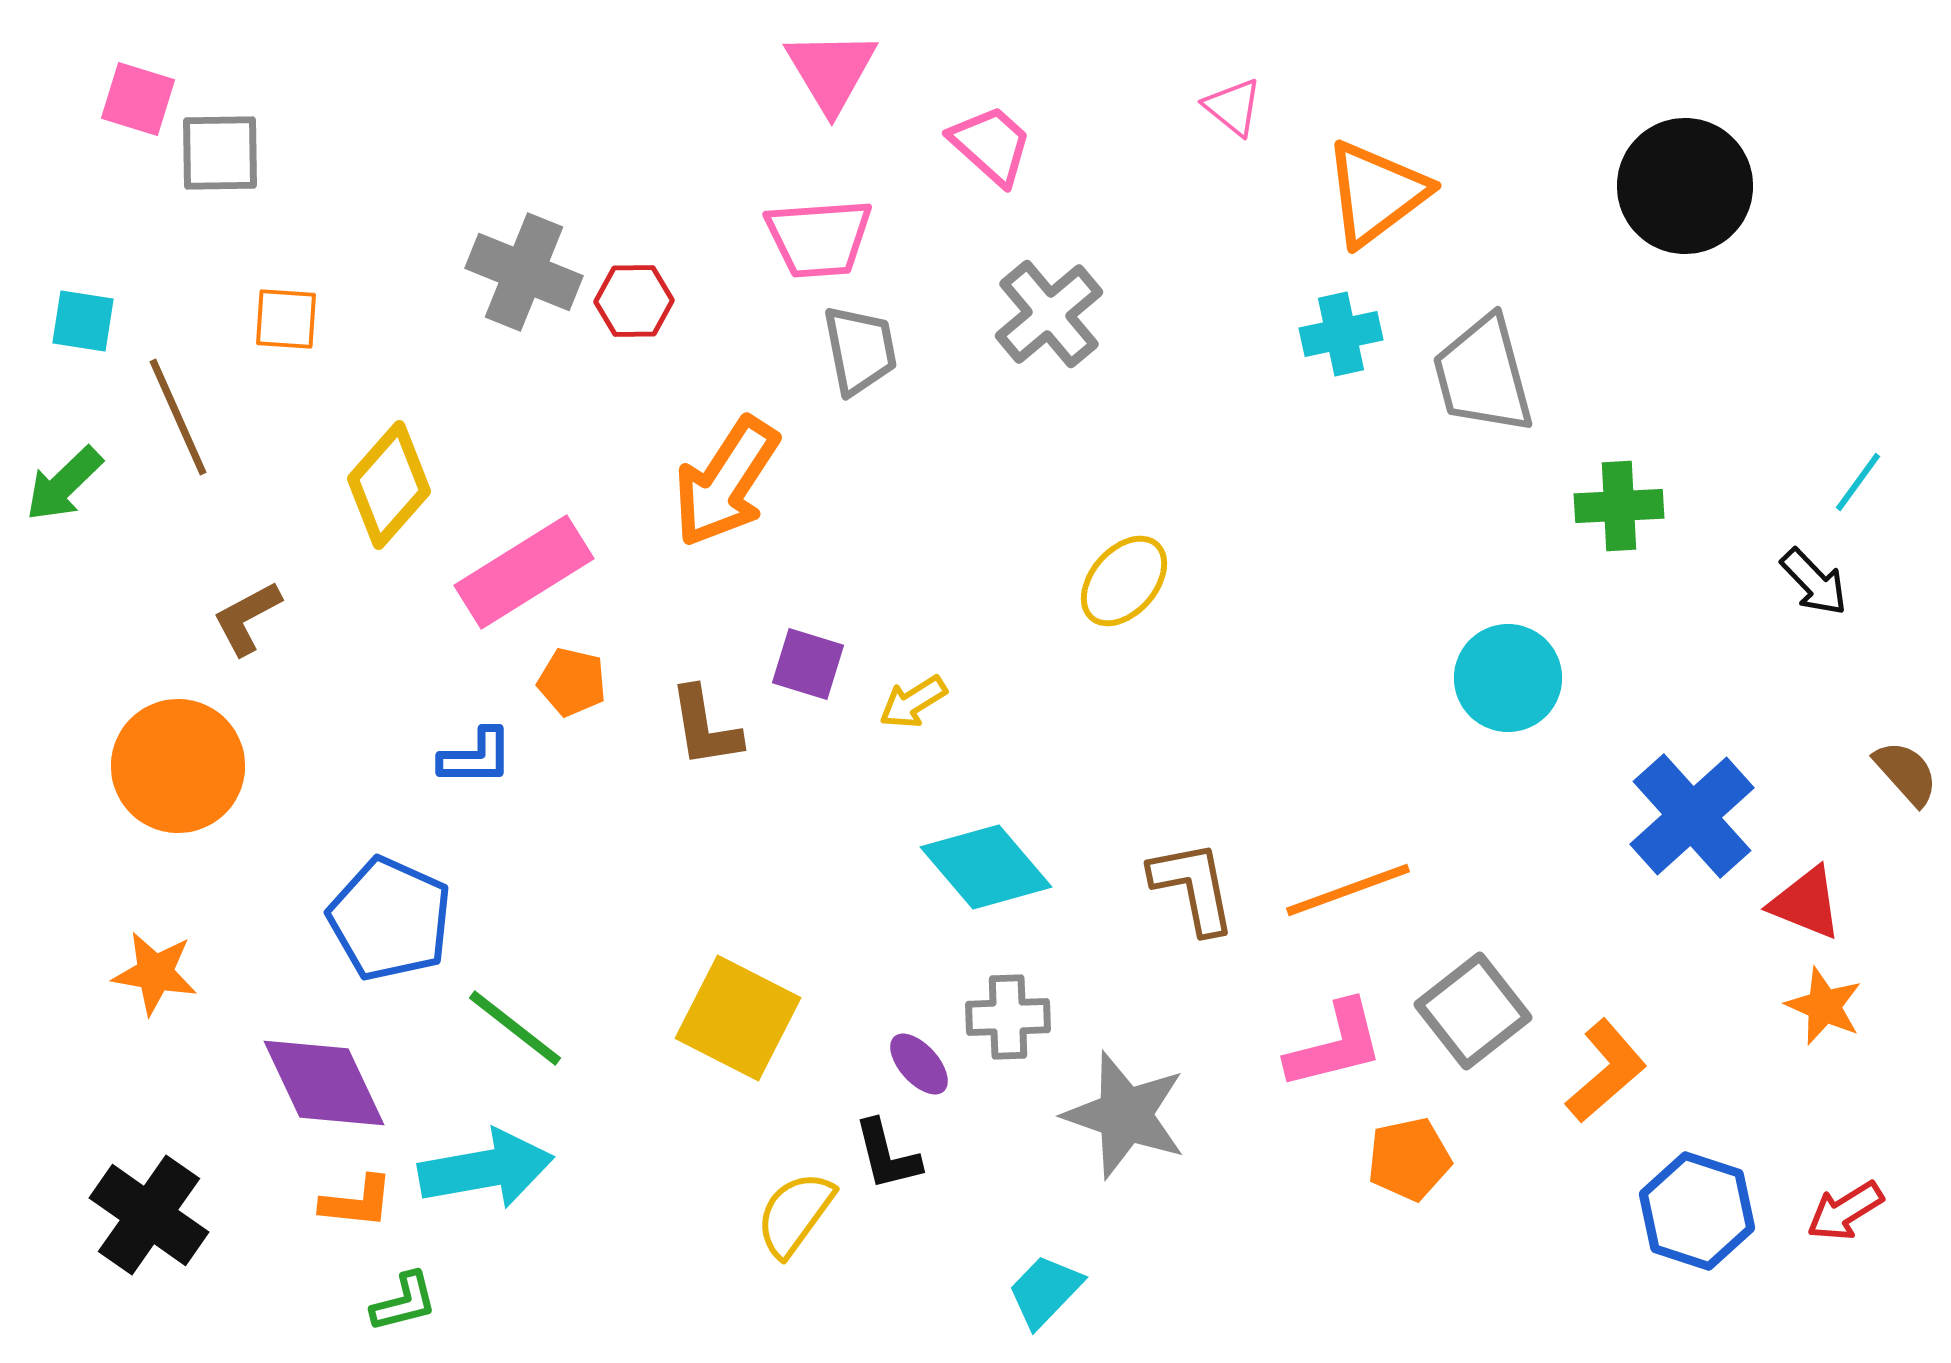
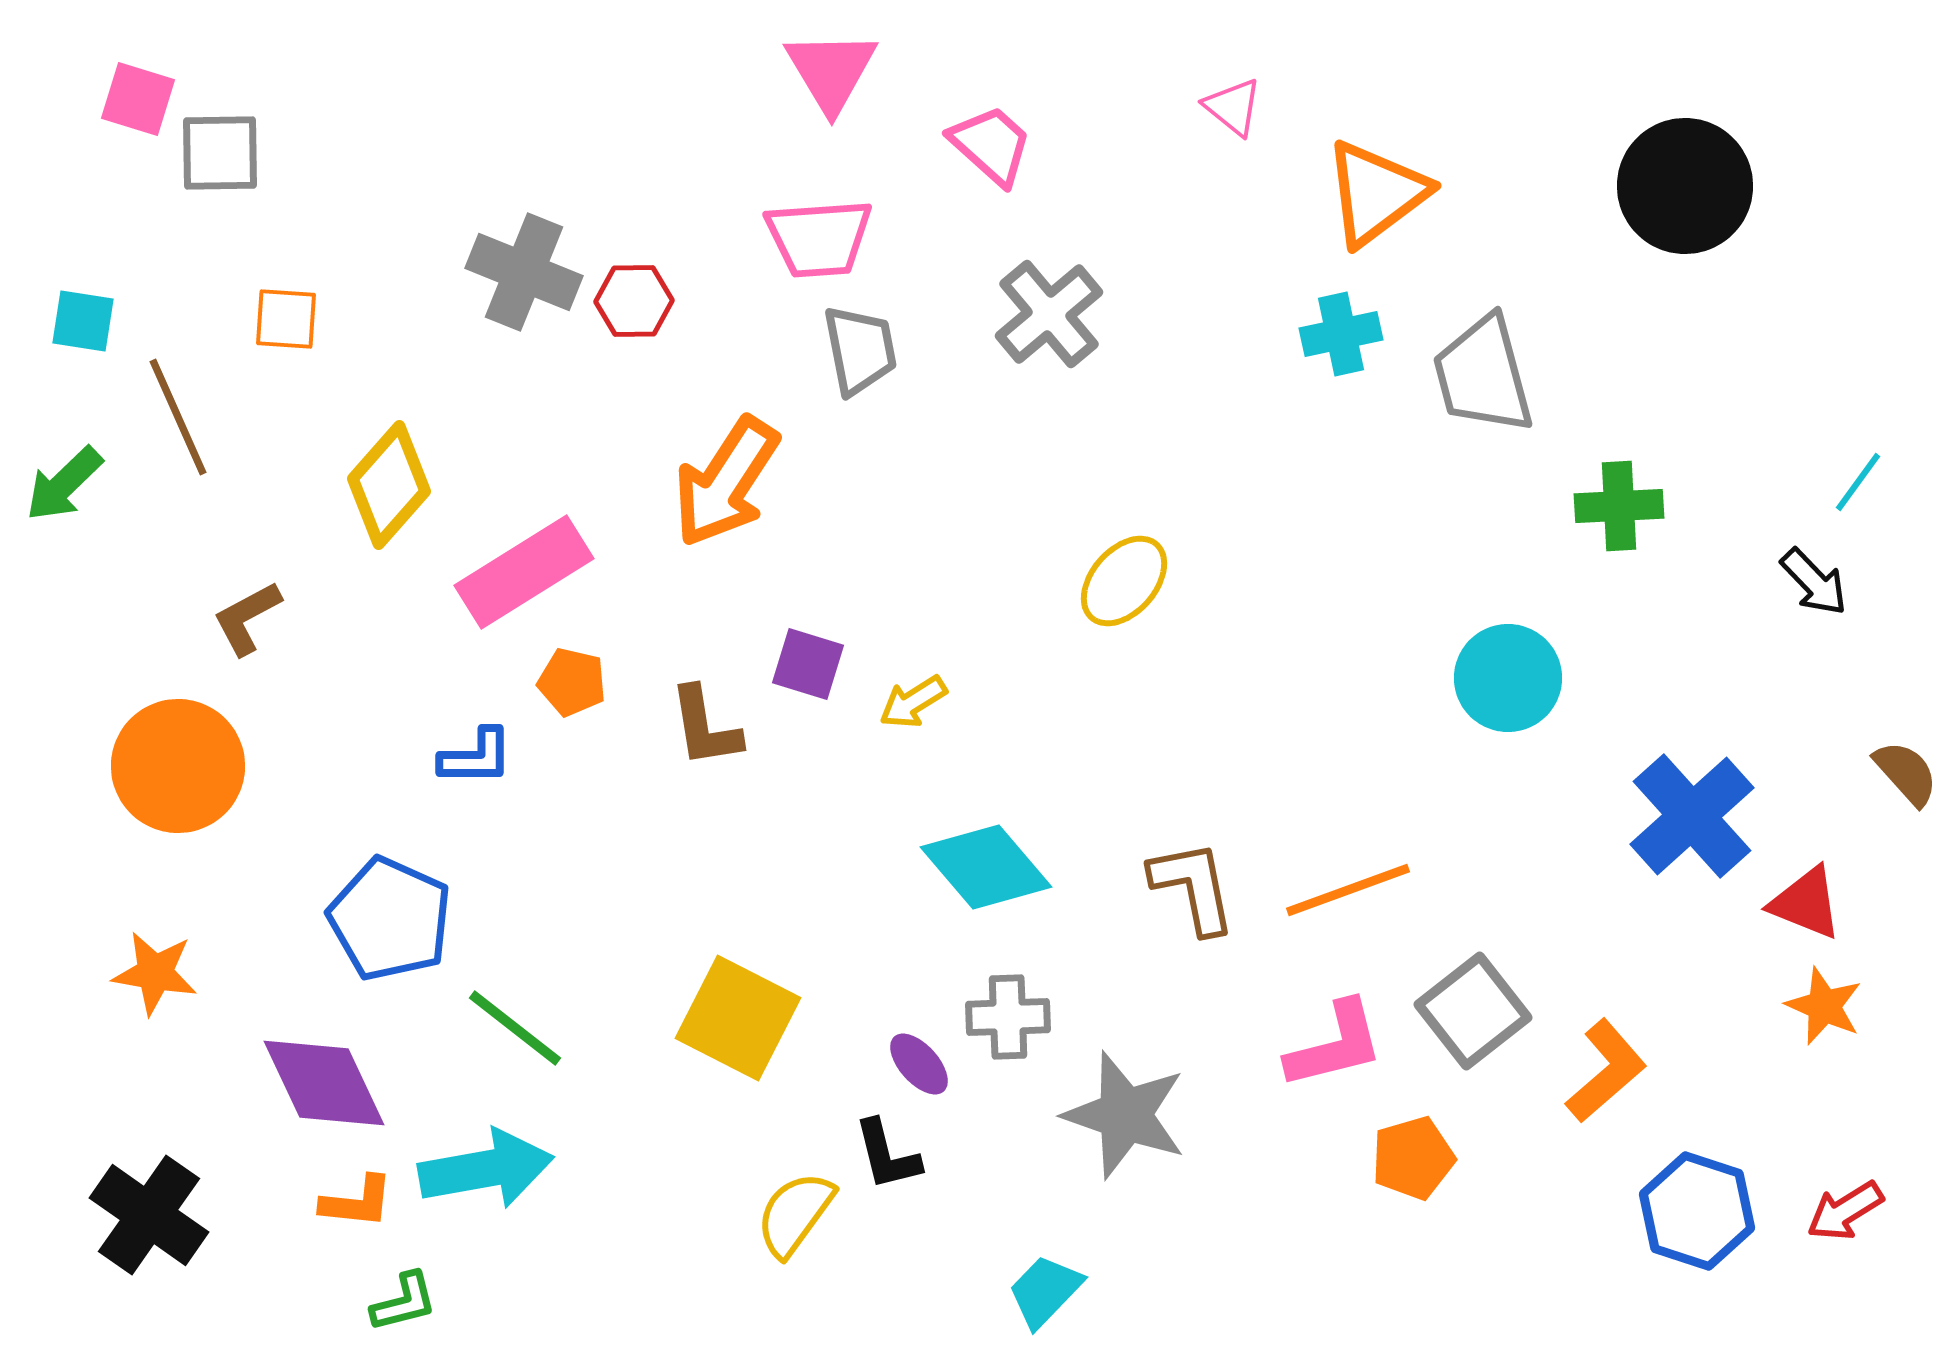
orange pentagon at (1409, 1159): moved 4 px right, 1 px up; rotated 4 degrees counterclockwise
